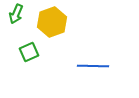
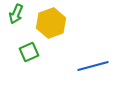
yellow hexagon: moved 1 px left, 1 px down
blue line: rotated 16 degrees counterclockwise
